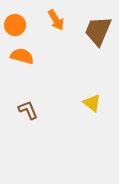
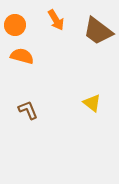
brown trapezoid: rotated 76 degrees counterclockwise
